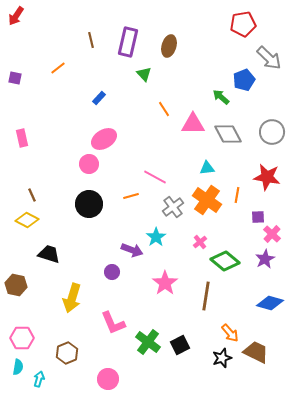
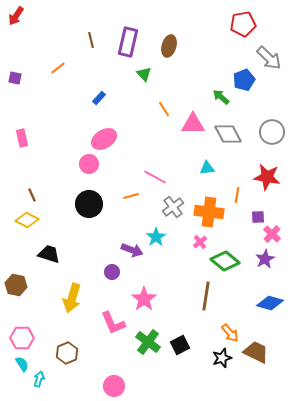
orange cross at (207, 200): moved 2 px right, 12 px down; rotated 28 degrees counterclockwise
pink star at (165, 283): moved 21 px left, 16 px down
cyan semicircle at (18, 367): moved 4 px right, 3 px up; rotated 42 degrees counterclockwise
pink circle at (108, 379): moved 6 px right, 7 px down
